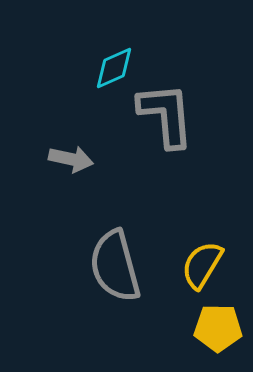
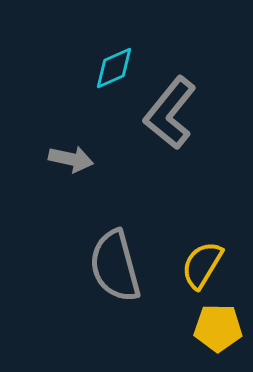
gray L-shape: moved 4 px right, 2 px up; rotated 136 degrees counterclockwise
